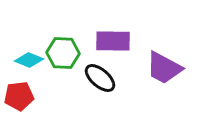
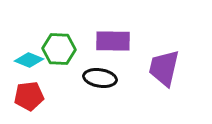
green hexagon: moved 4 px left, 4 px up
purple trapezoid: rotated 75 degrees clockwise
black ellipse: rotated 32 degrees counterclockwise
red pentagon: moved 10 px right
